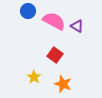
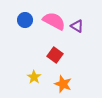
blue circle: moved 3 px left, 9 px down
